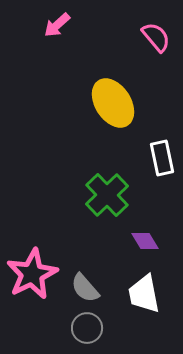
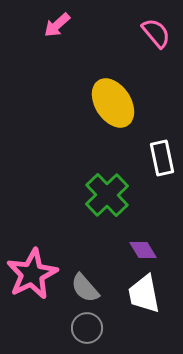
pink semicircle: moved 4 px up
purple diamond: moved 2 px left, 9 px down
